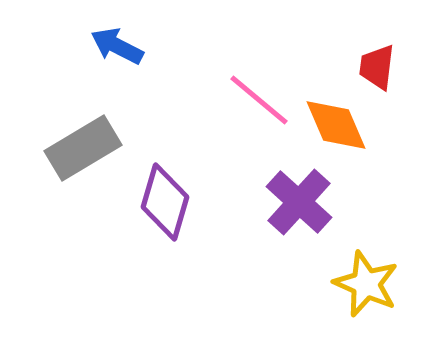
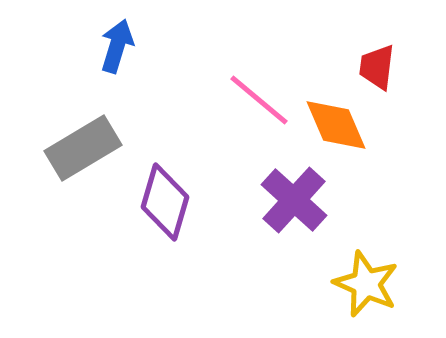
blue arrow: rotated 80 degrees clockwise
purple cross: moved 5 px left, 2 px up
